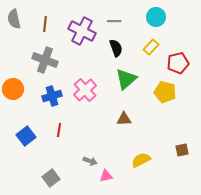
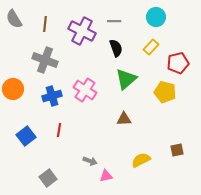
gray semicircle: rotated 18 degrees counterclockwise
pink cross: rotated 15 degrees counterclockwise
brown square: moved 5 px left
gray square: moved 3 px left
